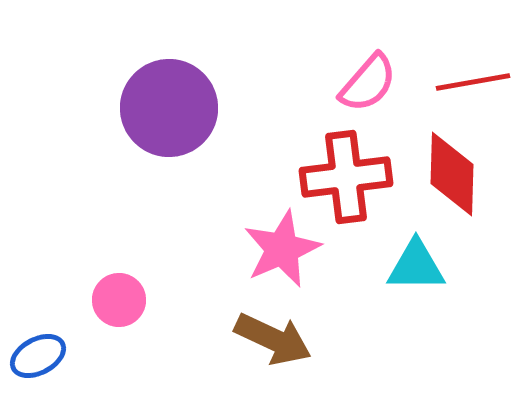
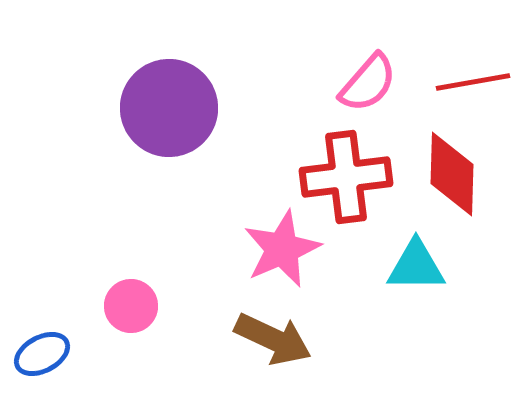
pink circle: moved 12 px right, 6 px down
blue ellipse: moved 4 px right, 2 px up
